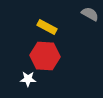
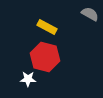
red hexagon: moved 1 px down; rotated 12 degrees clockwise
